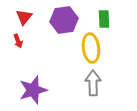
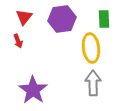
purple hexagon: moved 2 px left, 1 px up
purple star: rotated 20 degrees counterclockwise
